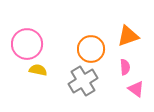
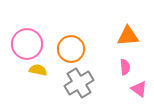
orange triangle: rotated 15 degrees clockwise
orange circle: moved 20 px left
gray cross: moved 4 px left, 2 px down
pink triangle: moved 3 px right
